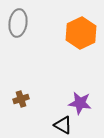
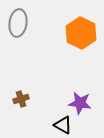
orange hexagon: rotated 8 degrees counterclockwise
